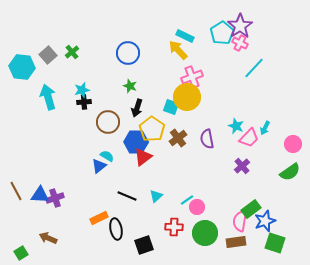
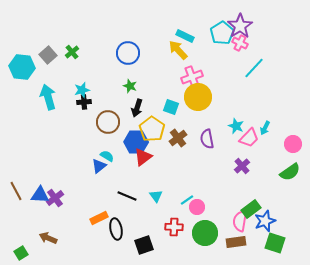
yellow circle at (187, 97): moved 11 px right
cyan triangle at (156, 196): rotated 24 degrees counterclockwise
purple cross at (55, 198): rotated 18 degrees counterclockwise
